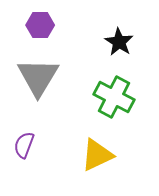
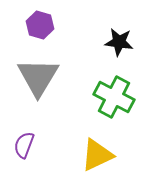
purple hexagon: rotated 16 degrees clockwise
black star: rotated 24 degrees counterclockwise
